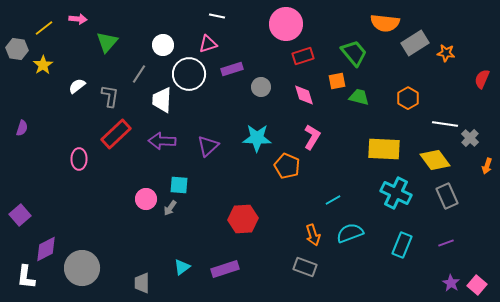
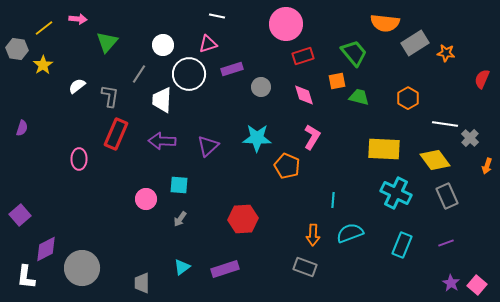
red rectangle at (116, 134): rotated 24 degrees counterclockwise
cyan line at (333, 200): rotated 56 degrees counterclockwise
gray arrow at (170, 208): moved 10 px right, 11 px down
orange arrow at (313, 235): rotated 20 degrees clockwise
